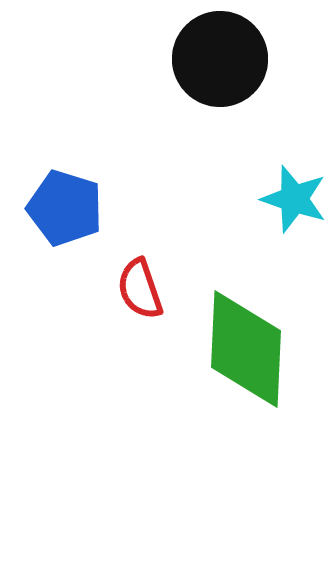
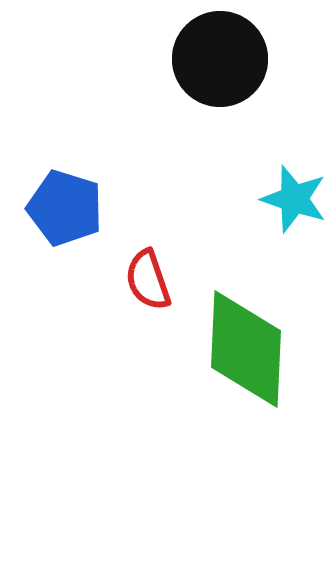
red semicircle: moved 8 px right, 9 px up
